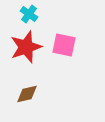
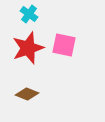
red star: moved 2 px right, 1 px down
brown diamond: rotated 35 degrees clockwise
